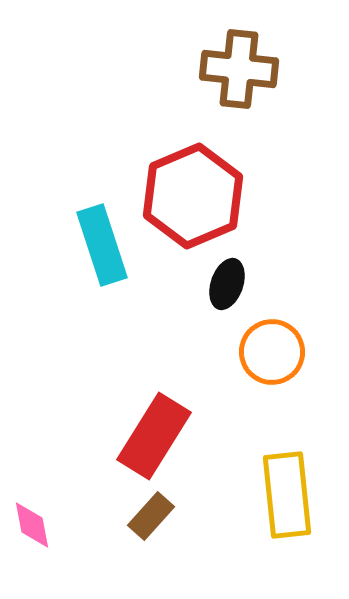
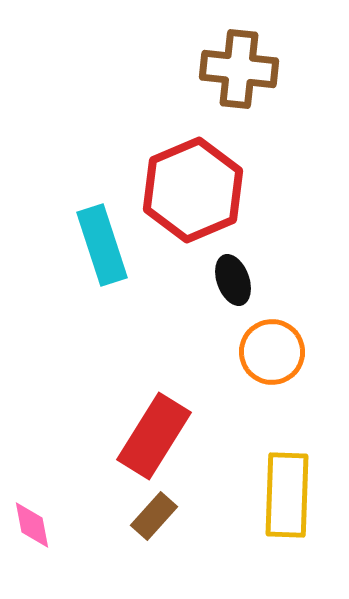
red hexagon: moved 6 px up
black ellipse: moved 6 px right, 4 px up; rotated 39 degrees counterclockwise
yellow rectangle: rotated 8 degrees clockwise
brown rectangle: moved 3 px right
